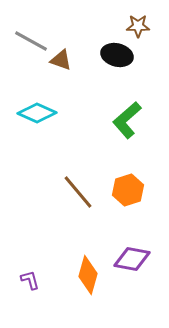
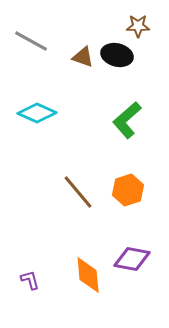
brown triangle: moved 22 px right, 3 px up
orange diamond: rotated 21 degrees counterclockwise
